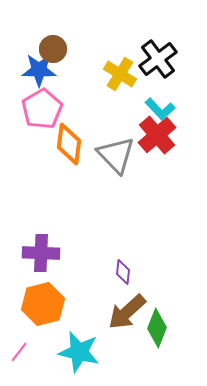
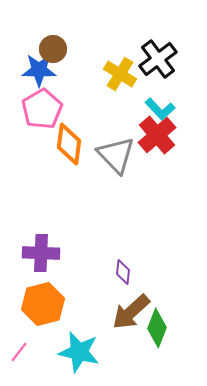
brown arrow: moved 4 px right
